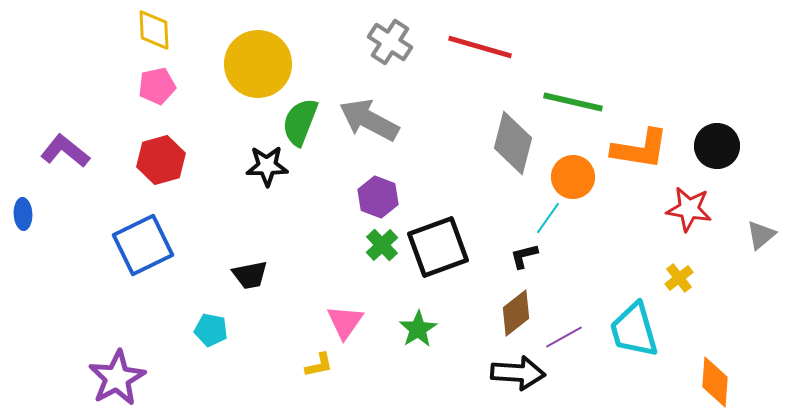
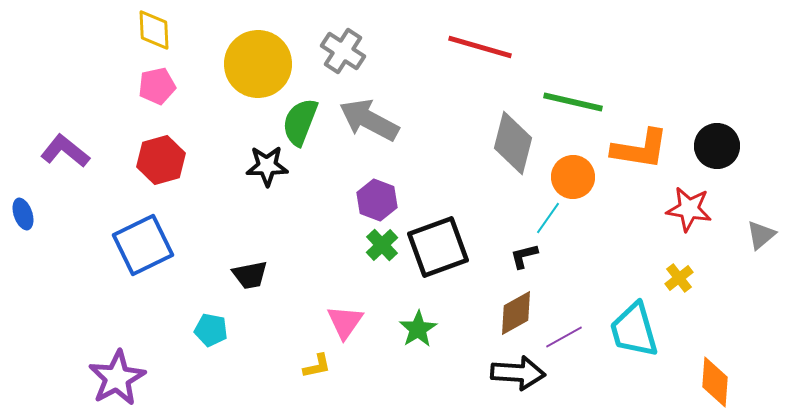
gray cross: moved 47 px left, 9 px down
purple hexagon: moved 1 px left, 3 px down
blue ellipse: rotated 16 degrees counterclockwise
brown diamond: rotated 9 degrees clockwise
yellow L-shape: moved 2 px left, 1 px down
